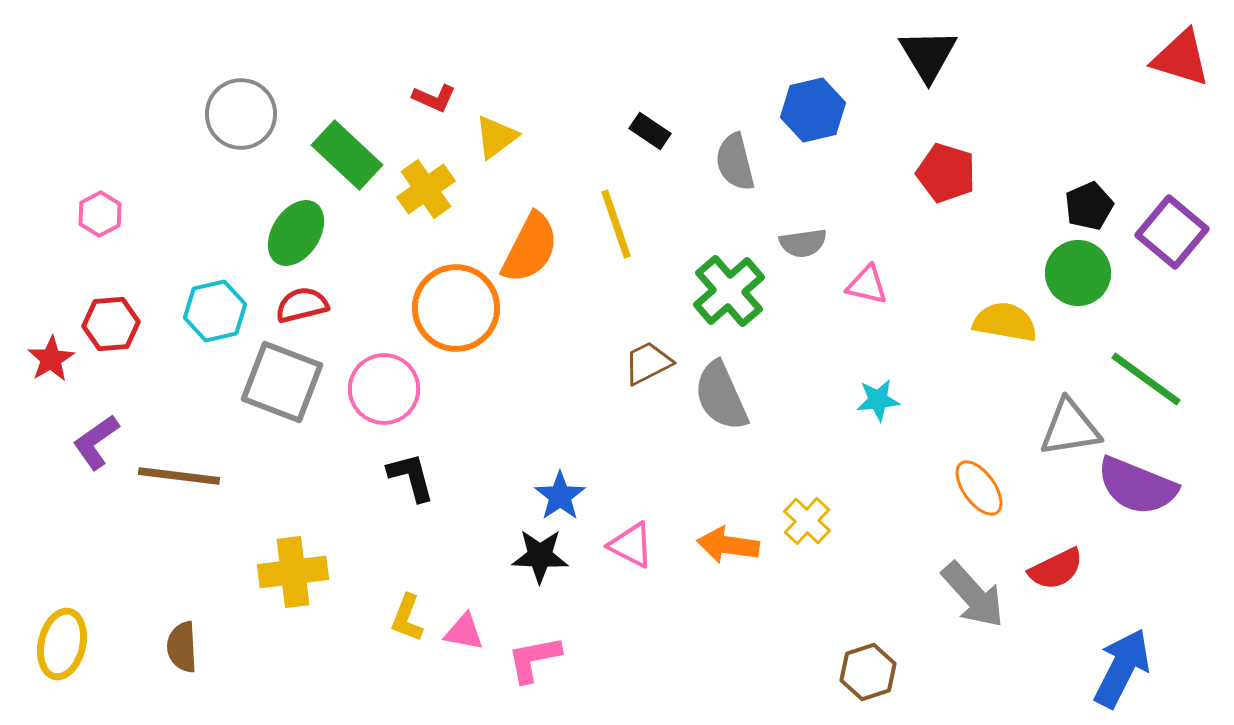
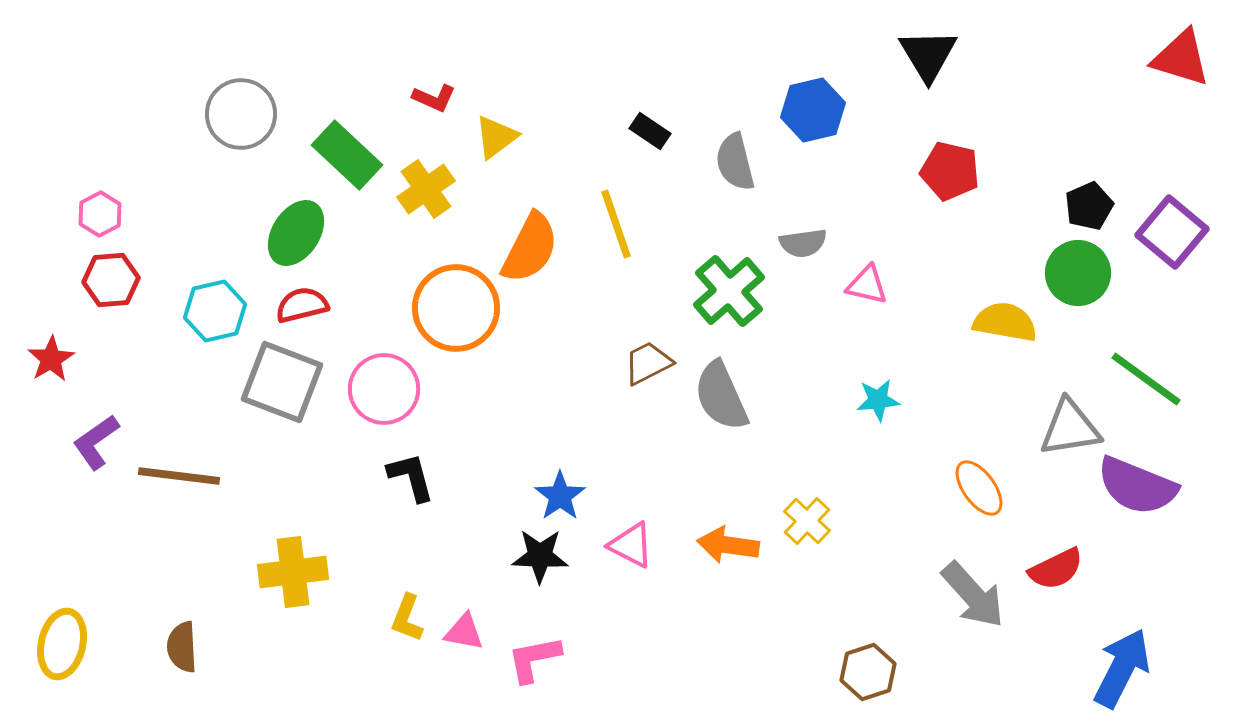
red pentagon at (946, 173): moved 4 px right, 2 px up; rotated 4 degrees counterclockwise
red hexagon at (111, 324): moved 44 px up
